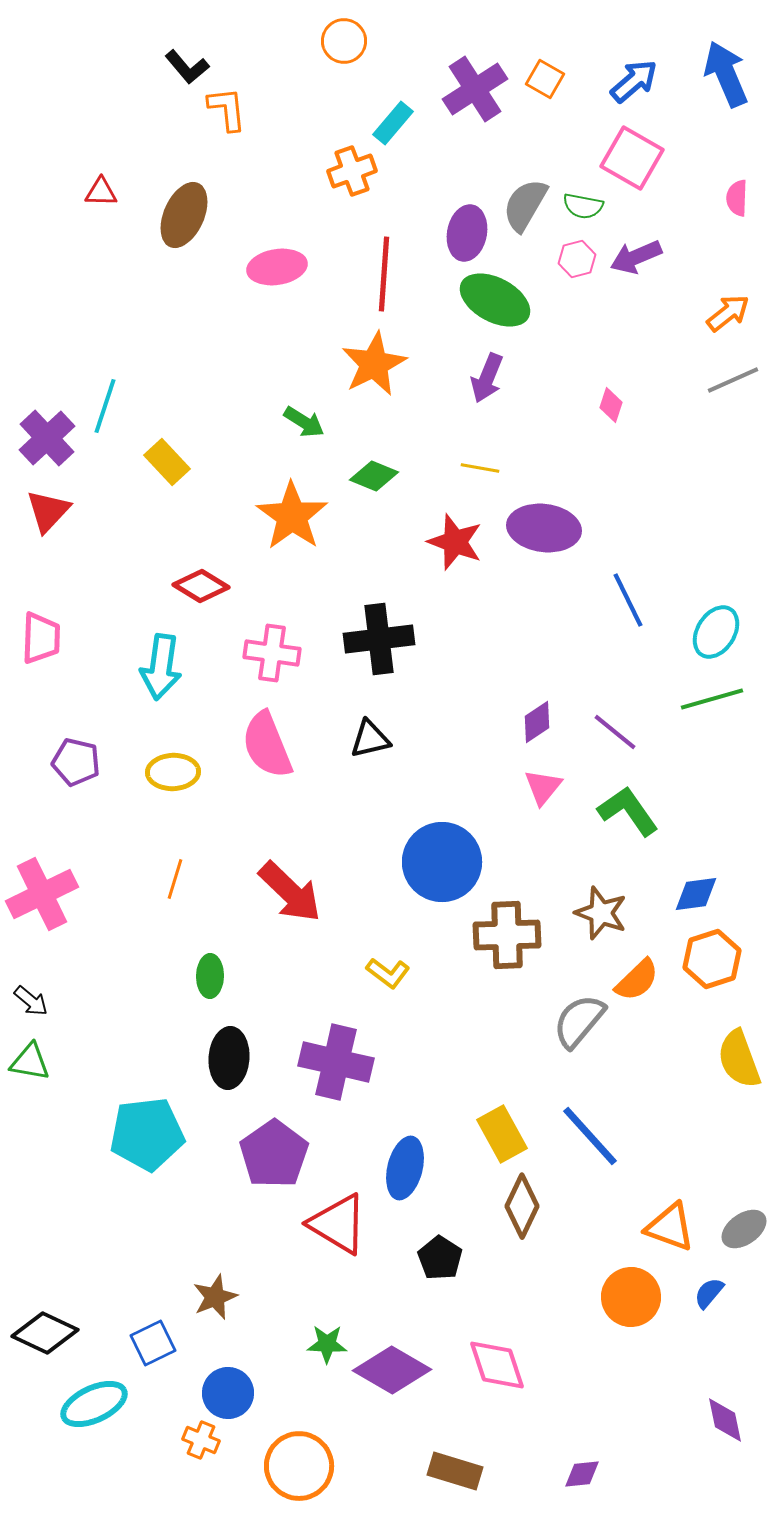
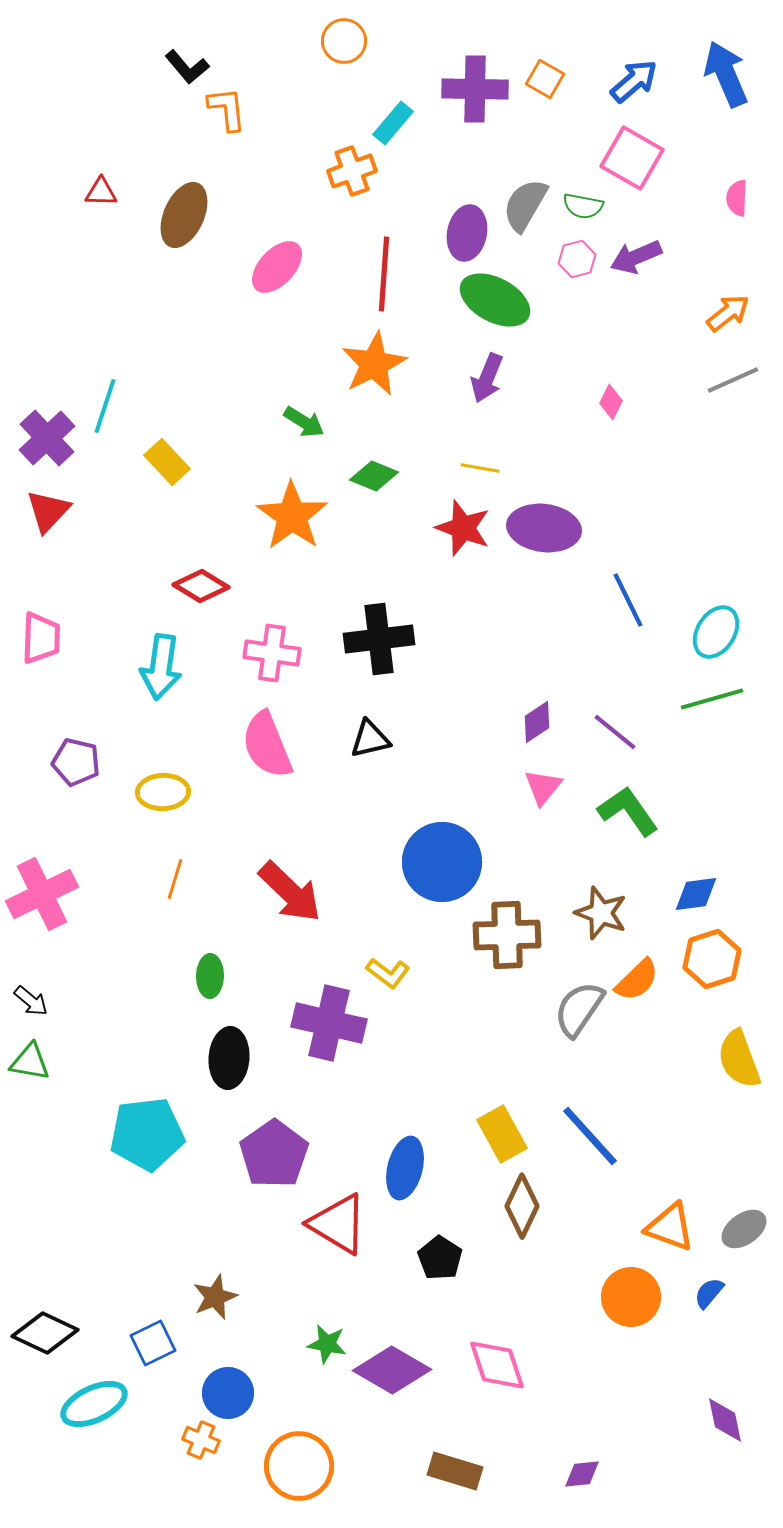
purple cross at (475, 89): rotated 34 degrees clockwise
pink ellipse at (277, 267): rotated 38 degrees counterclockwise
pink diamond at (611, 405): moved 3 px up; rotated 8 degrees clockwise
red star at (455, 542): moved 8 px right, 14 px up
yellow ellipse at (173, 772): moved 10 px left, 20 px down
gray semicircle at (579, 1021): moved 12 px up; rotated 6 degrees counterclockwise
purple cross at (336, 1062): moved 7 px left, 39 px up
green star at (327, 1344): rotated 9 degrees clockwise
